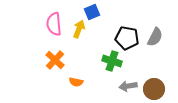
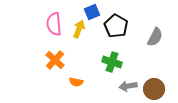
black pentagon: moved 11 px left, 12 px up; rotated 20 degrees clockwise
green cross: moved 1 px down
